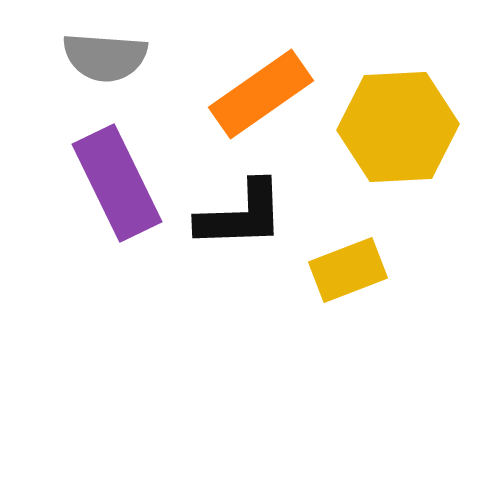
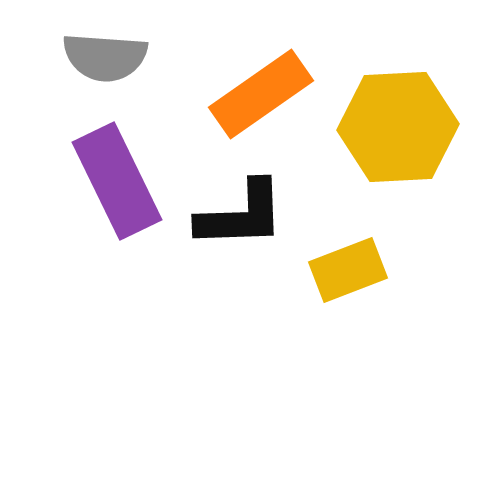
purple rectangle: moved 2 px up
